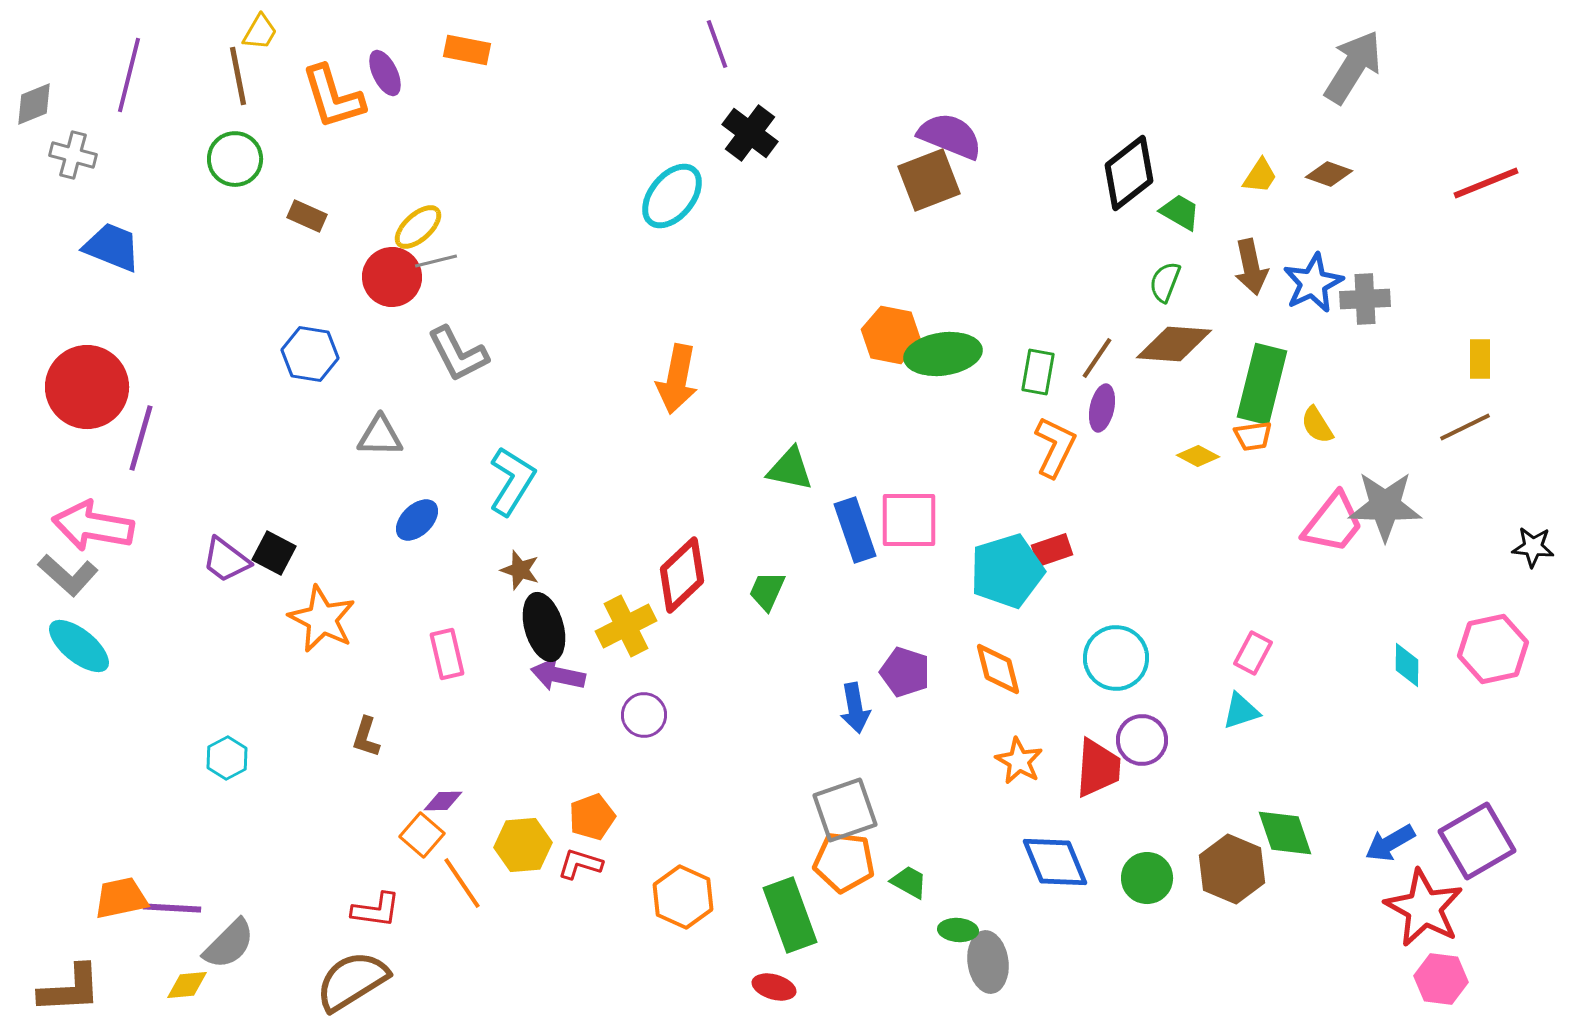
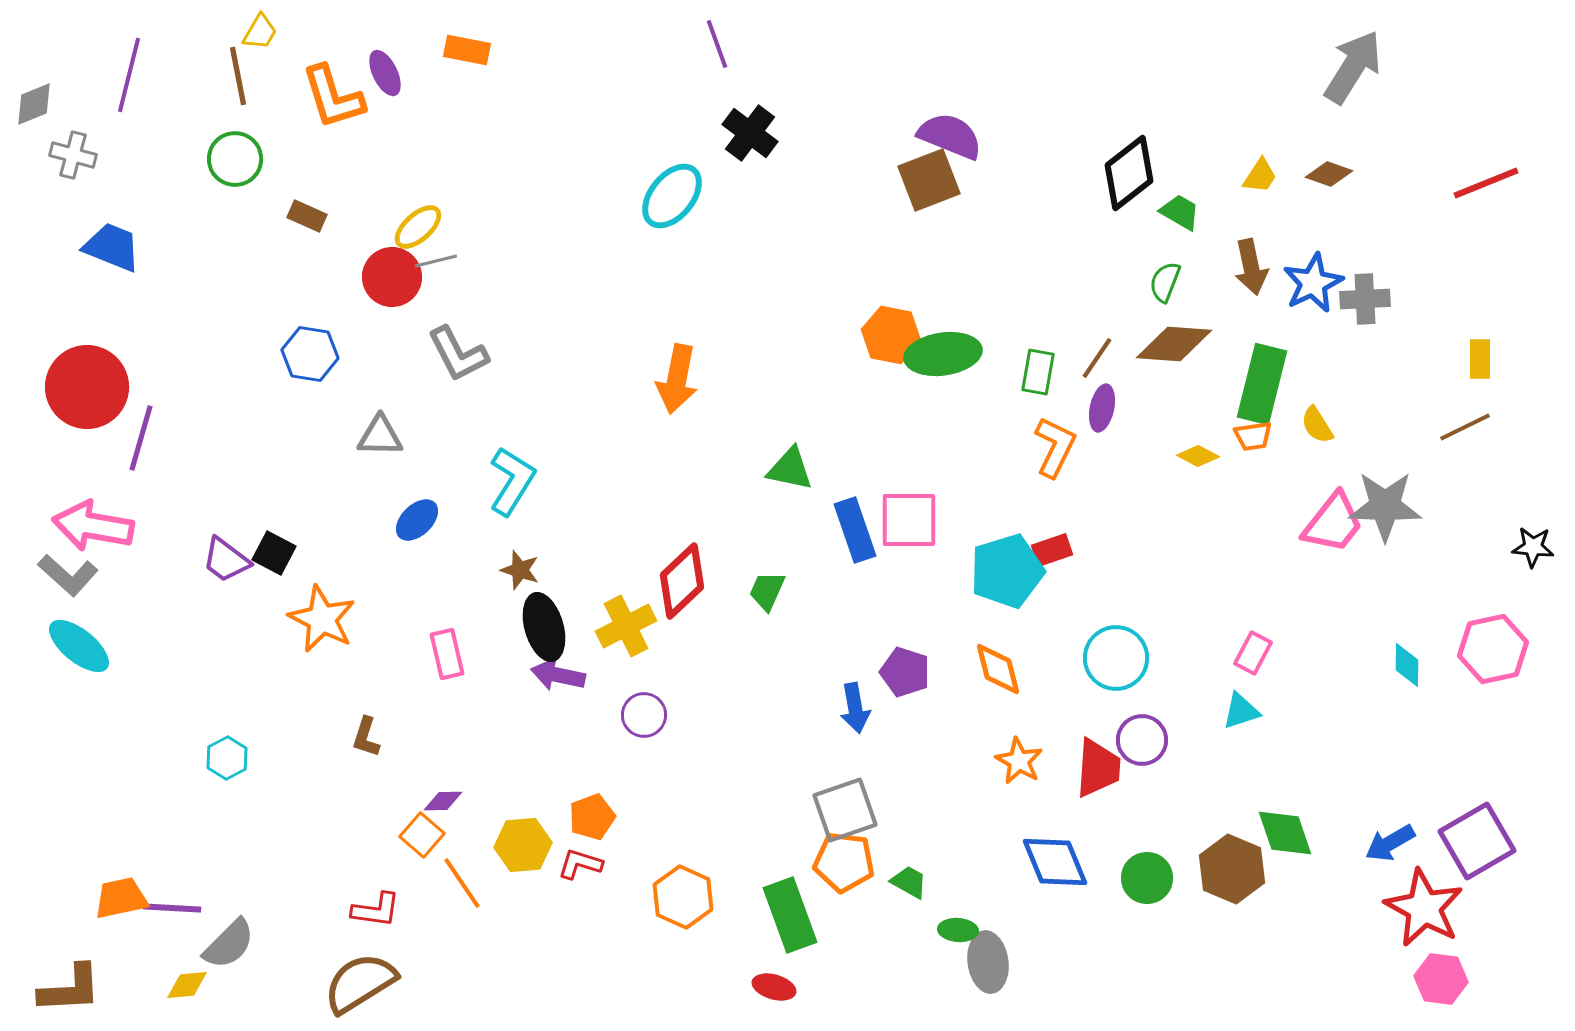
red diamond at (682, 575): moved 6 px down
brown semicircle at (352, 981): moved 8 px right, 2 px down
